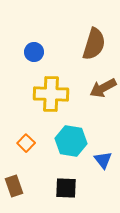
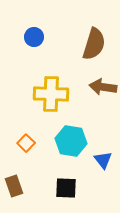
blue circle: moved 15 px up
brown arrow: moved 1 px up; rotated 36 degrees clockwise
